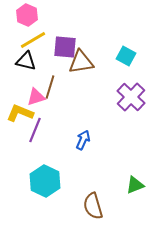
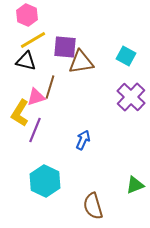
yellow L-shape: rotated 80 degrees counterclockwise
